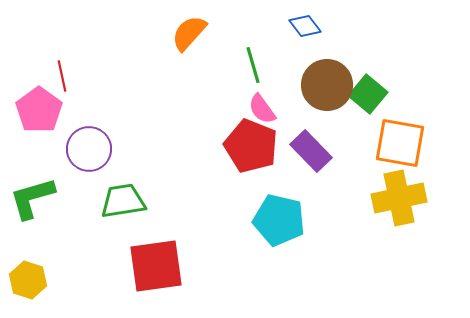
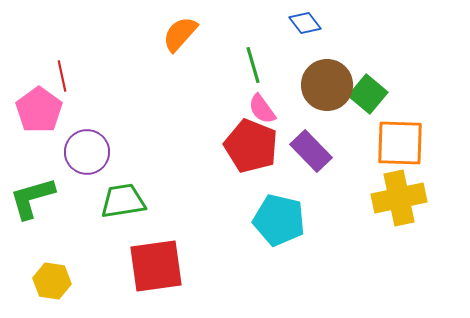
blue diamond: moved 3 px up
orange semicircle: moved 9 px left, 1 px down
orange square: rotated 8 degrees counterclockwise
purple circle: moved 2 px left, 3 px down
yellow hexagon: moved 24 px right, 1 px down; rotated 9 degrees counterclockwise
